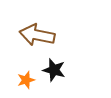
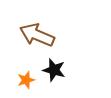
brown arrow: rotated 12 degrees clockwise
